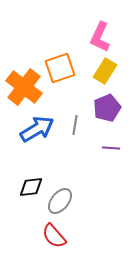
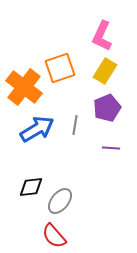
pink L-shape: moved 2 px right, 1 px up
